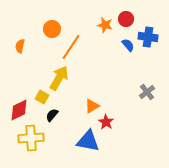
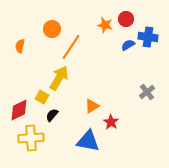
blue semicircle: rotated 80 degrees counterclockwise
red star: moved 5 px right
